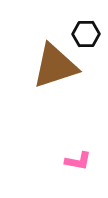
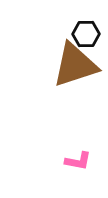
brown triangle: moved 20 px right, 1 px up
